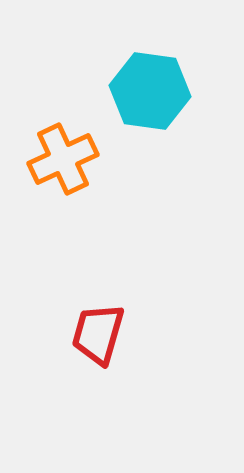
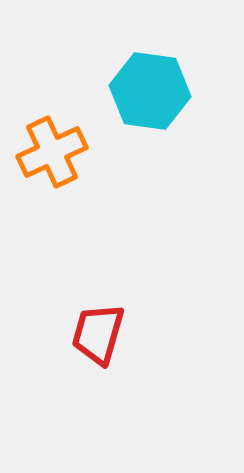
orange cross: moved 11 px left, 7 px up
